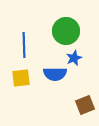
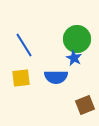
green circle: moved 11 px right, 8 px down
blue line: rotated 30 degrees counterclockwise
blue star: rotated 21 degrees counterclockwise
blue semicircle: moved 1 px right, 3 px down
